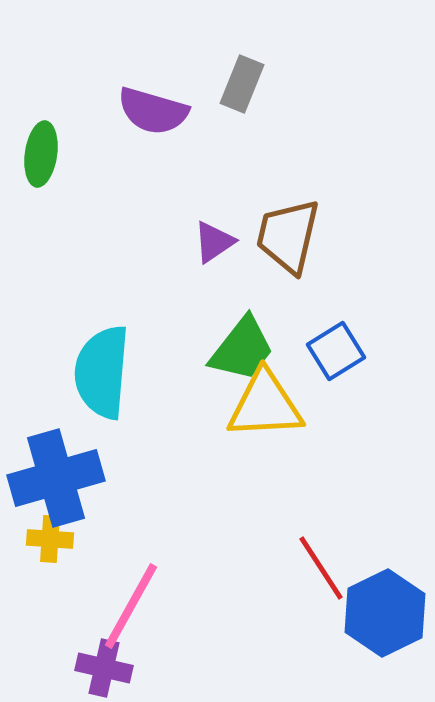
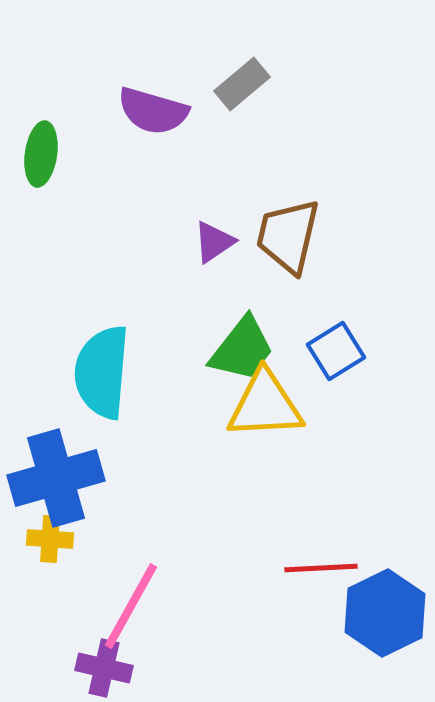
gray rectangle: rotated 28 degrees clockwise
red line: rotated 60 degrees counterclockwise
